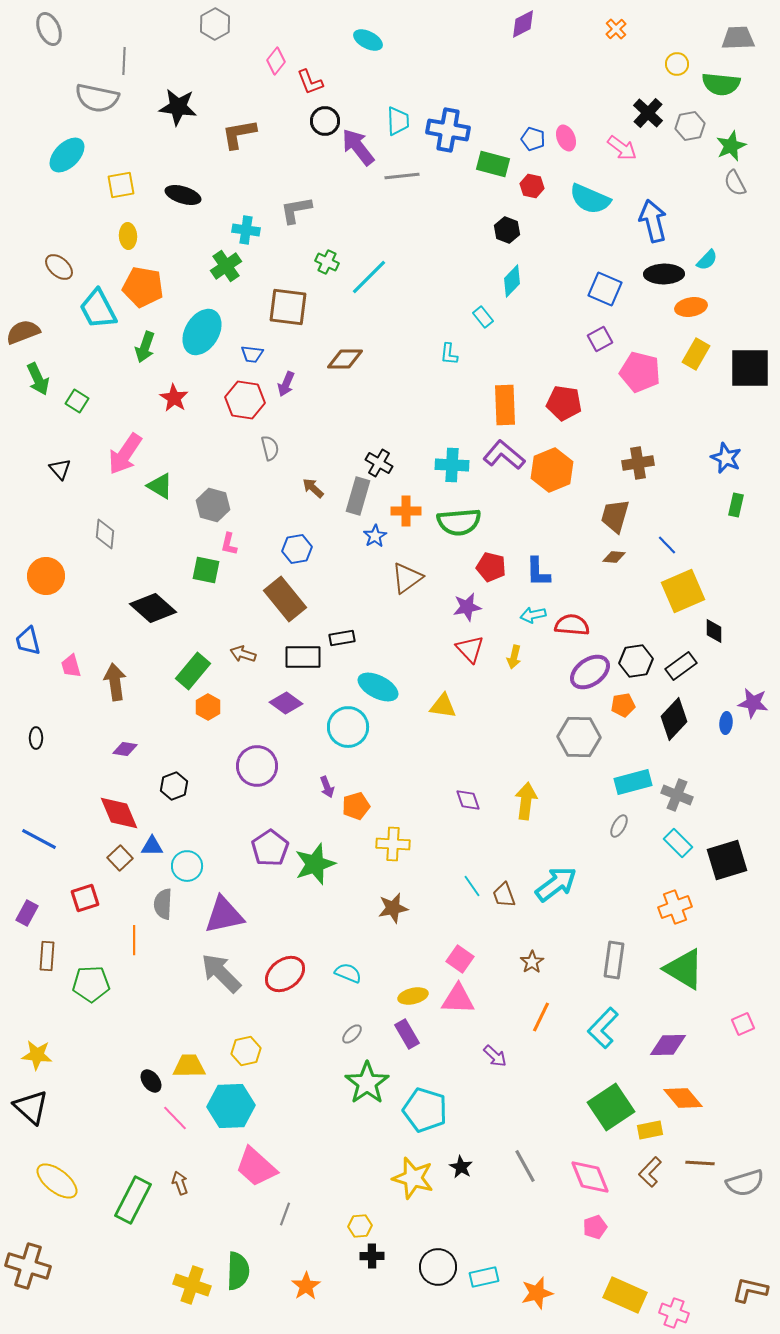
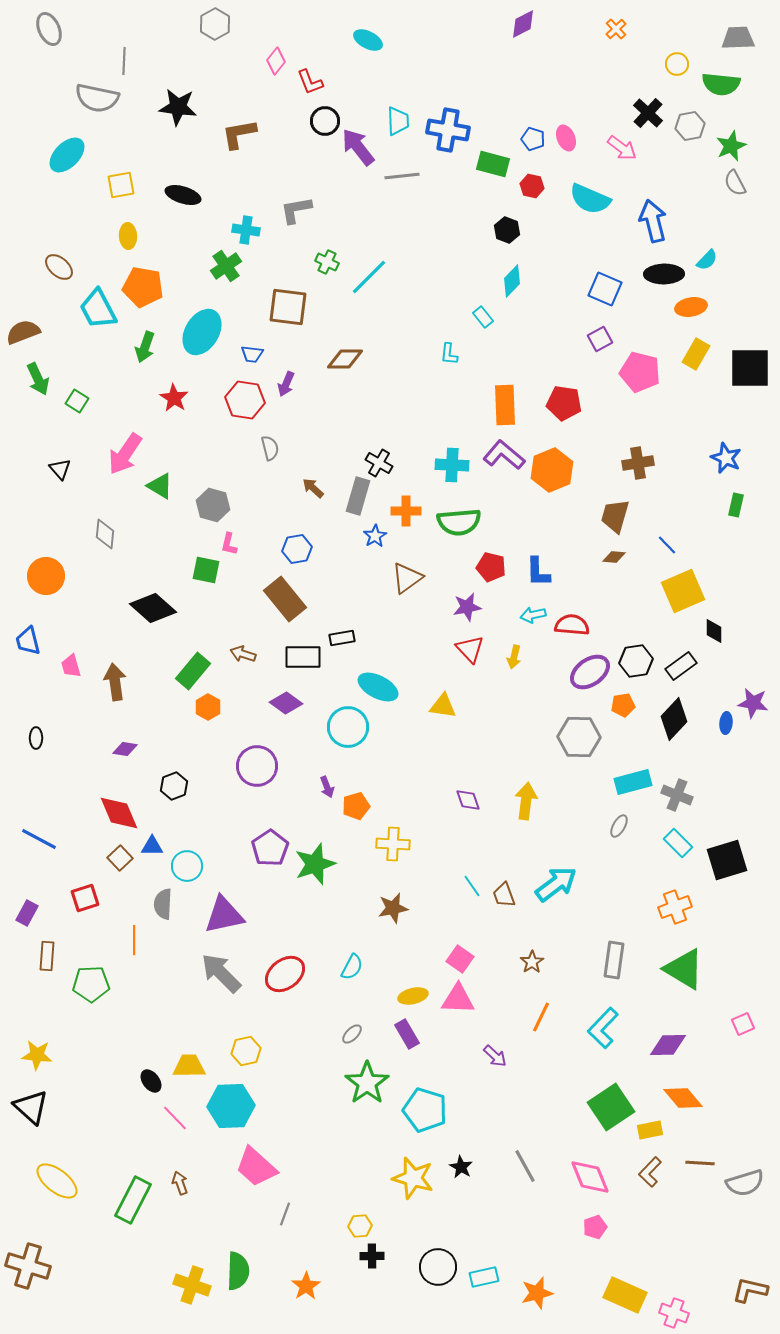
cyan semicircle at (348, 973): moved 4 px right, 6 px up; rotated 96 degrees clockwise
